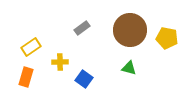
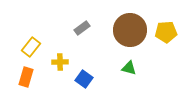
yellow pentagon: moved 1 px left, 6 px up; rotated 15 degrees counterclockwise
yellow rectangle: rotated 18 degrees counterclockwise
